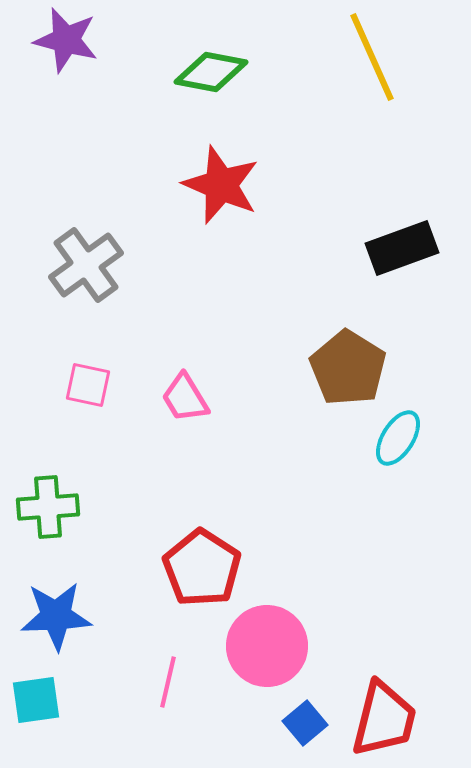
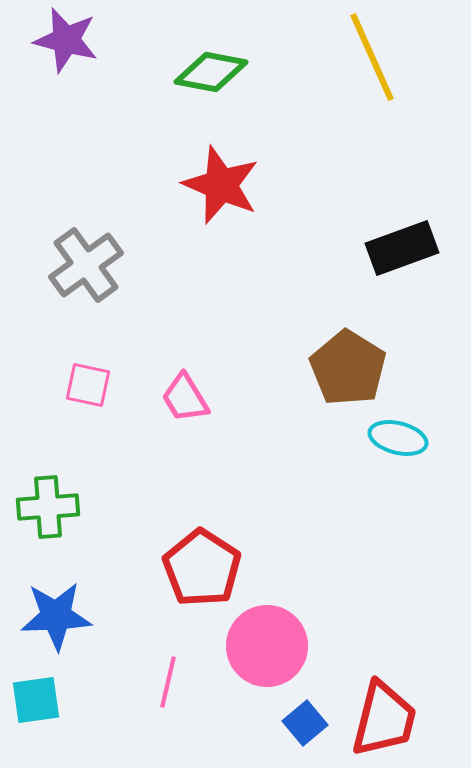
cyan ellipse: rotated 72 degrees clockwise
